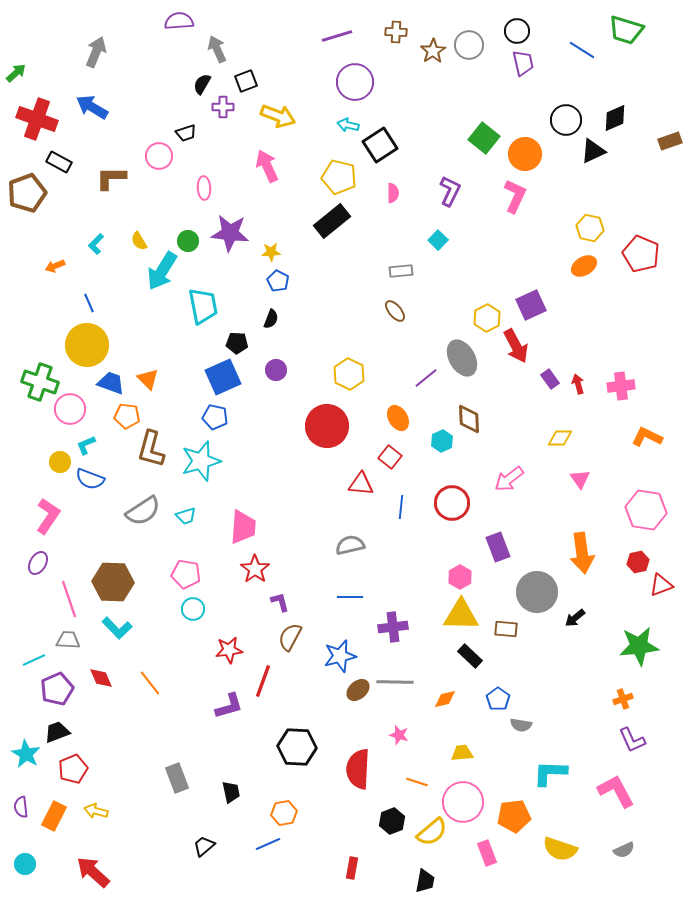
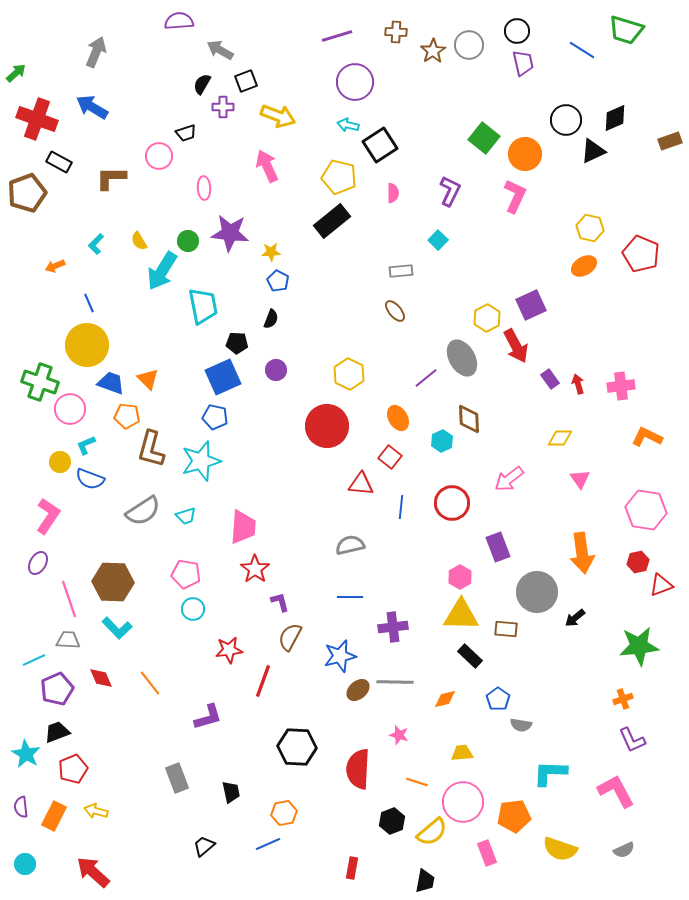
gray arrow at (217, 49): moved 3 px right, 1 px down; rotated 36 degrees counterclockwise
purple L-shape at (229, 706): moved 21 px left, 11 px down
